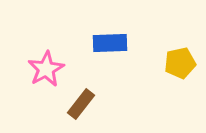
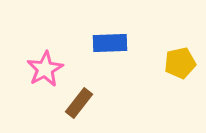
pink star: moved 1 px left
brown rectangle: moved 2 px left, 1 px up
